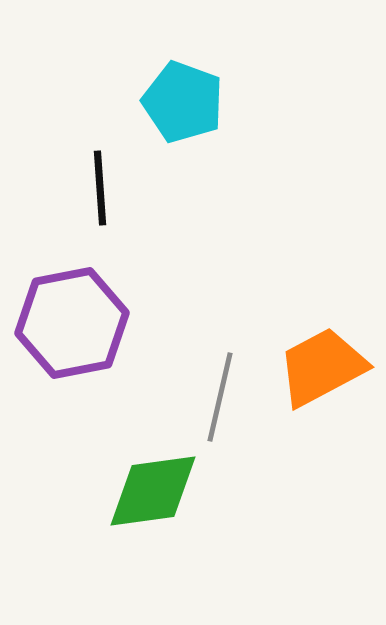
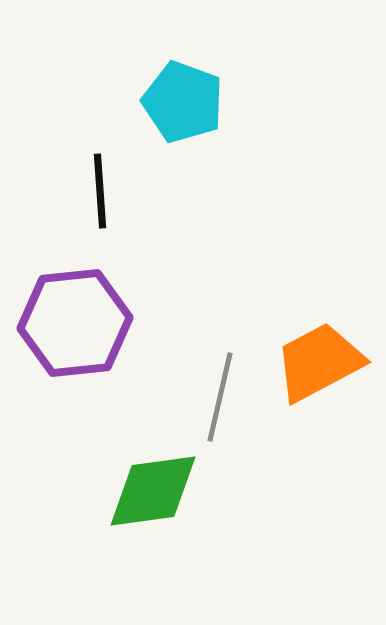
black line: moved 3 px down
purple hexagon: moved 3 px right; rotated 5 degrees clockwise
orange trapezoid: moved 3 px left, 5 px up
